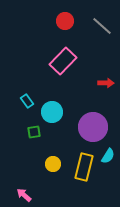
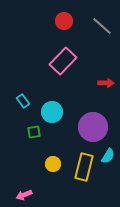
red circle: moved 1 px left
cyan rectangle: moved 4 px left
pink arrow: rotated 63 degrees counterclockwise
